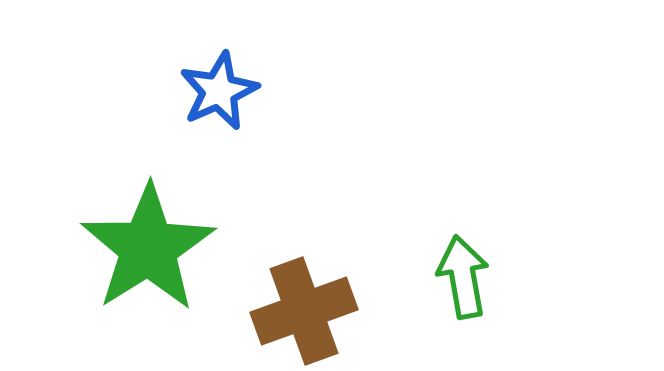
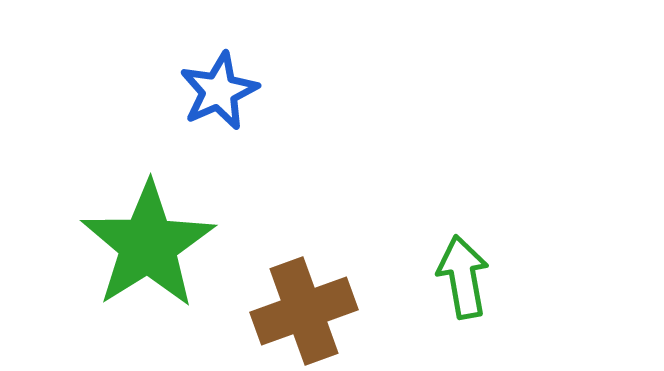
green star: moved 3 px up
